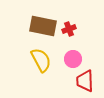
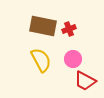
red trapezoid: rotated 60 degrees counterclockwise
